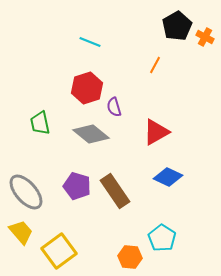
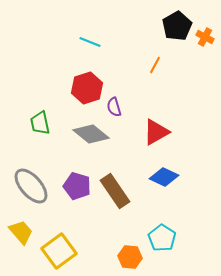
blue diamond: moved 4 px left
gray ellipse: moved 5 px right, 6 px up
